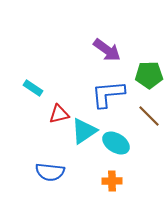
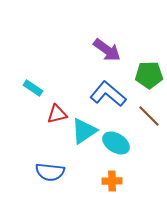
blue L-shape: rotated 45 degrees clockwise
red triangle: moved 2 px left
